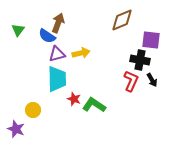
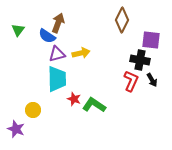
brown diamond: rotated 40 degrees counterclockwise
